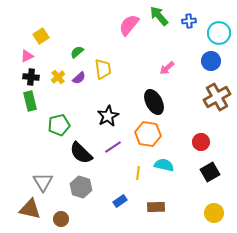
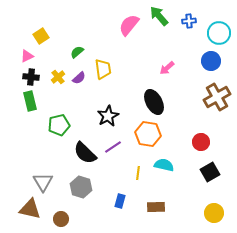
black semicircle: moved 4 px right
blue rectangle: rotated 40 degrees counterclockwise
